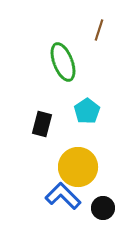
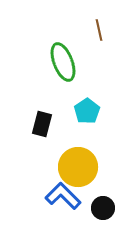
brown line: rotated 30 degrees counterclockwise
